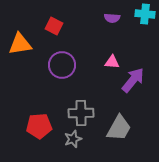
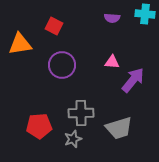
gray trapezoid: rotated 44 degrees clockwise
